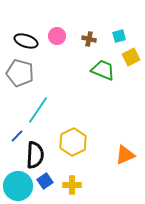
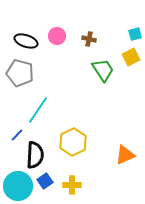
cyan square: moved 16 px right, 2 px up
green trapezoid: rotated 35 degrees clockwise
blue line: moved 1 px up
